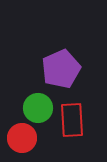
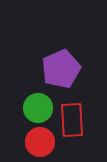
red circle: moved 18 px right, 4 px down
